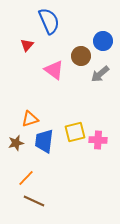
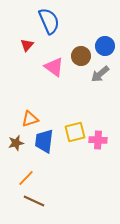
blue circle: moved 2 px right, 5 px down
pink triangle: moved 3 px up
